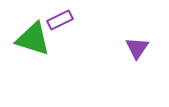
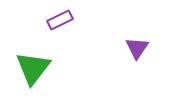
green triangle: moved 29 px down; rotated 51 degrees clockwise
